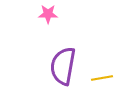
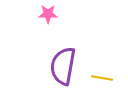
yellow line: rotated 20 degrees clockwise
